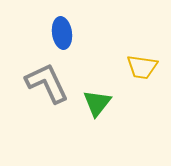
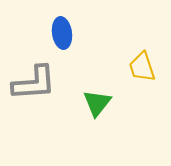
yellow trapezoid: rotated 64 degrees clockwise
gray L-shape: moved 13 px left; rotated 111 degrees clockwise
